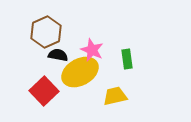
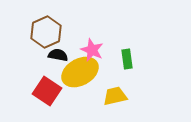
red square: moved 3 px right; rotated 12 degrees counterclockwise
